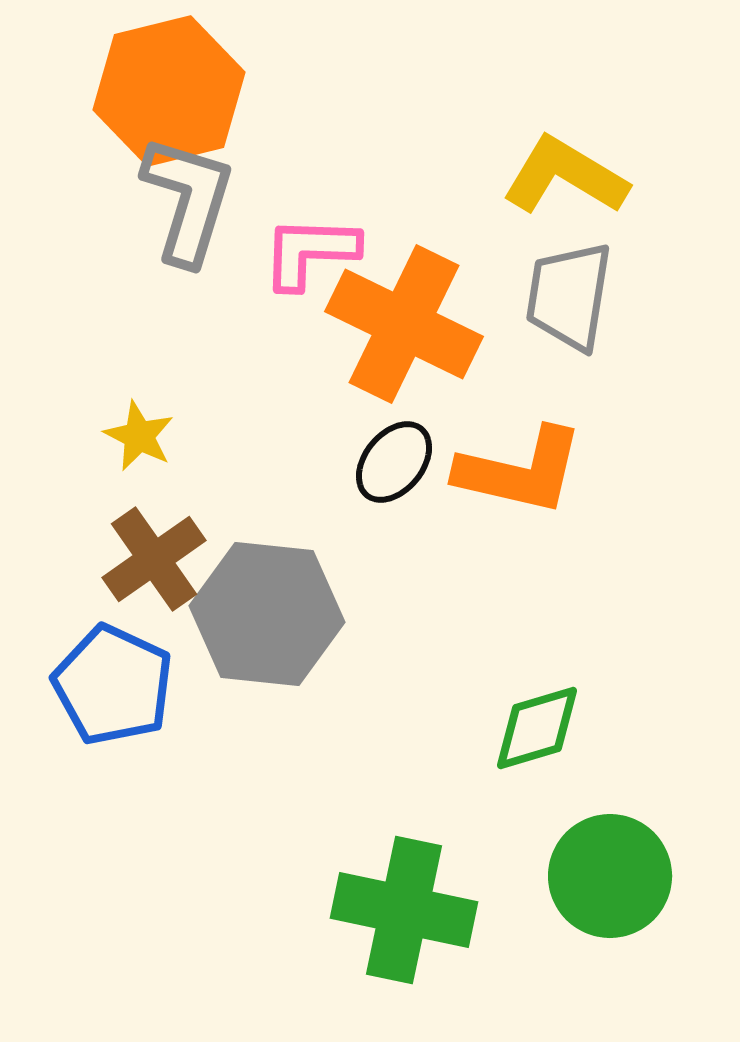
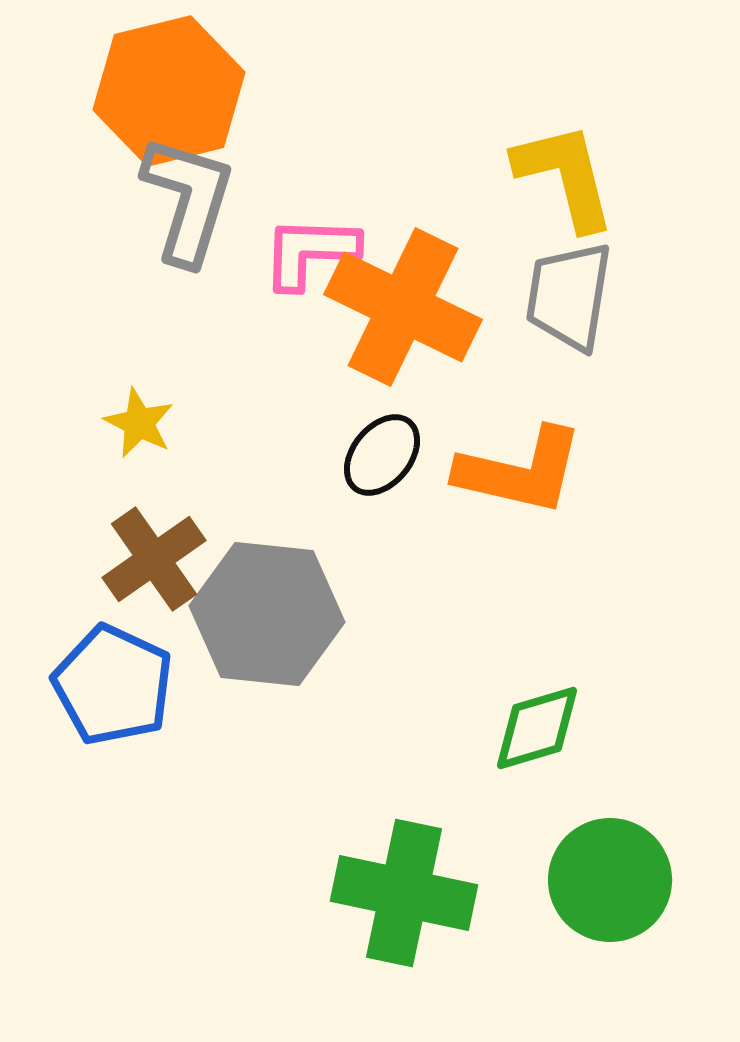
yellow L-shape: rotated 45 degrees clockwise
orange cross: moved 1 px left, 17 px up
yellow star: moved 13 px up
black ellipse: moved 12 px left, 7 px up
green circle: moved 4 px down
green cross: moved 17 px up
